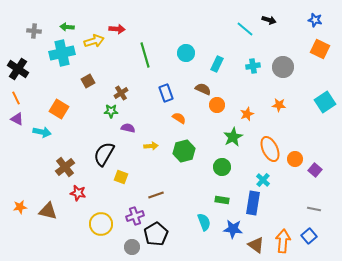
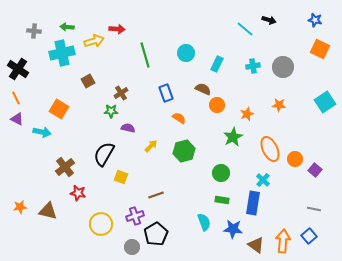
yellow arrow at (151, 146): rotated 40 degrees counterclockwise
green circle at (222, 167): moved 1 px left, 6 px down
